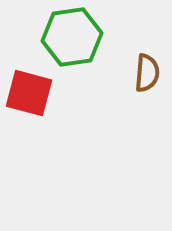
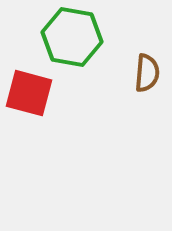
green hexagon: rotated 18 degrees clockwise
